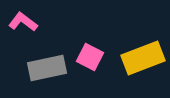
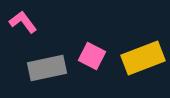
pink L-shape: rotated 16 degrees clockwise
pink square: moved 2 px right, 1 px up
